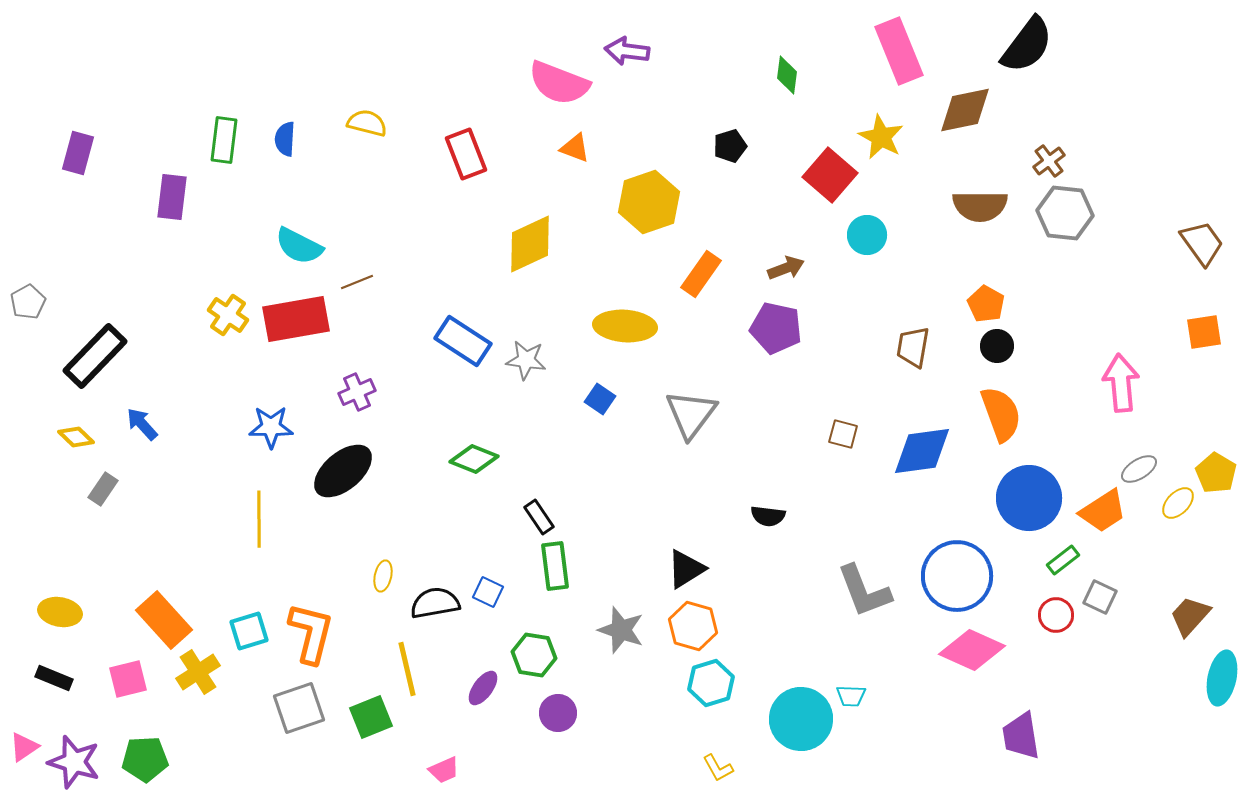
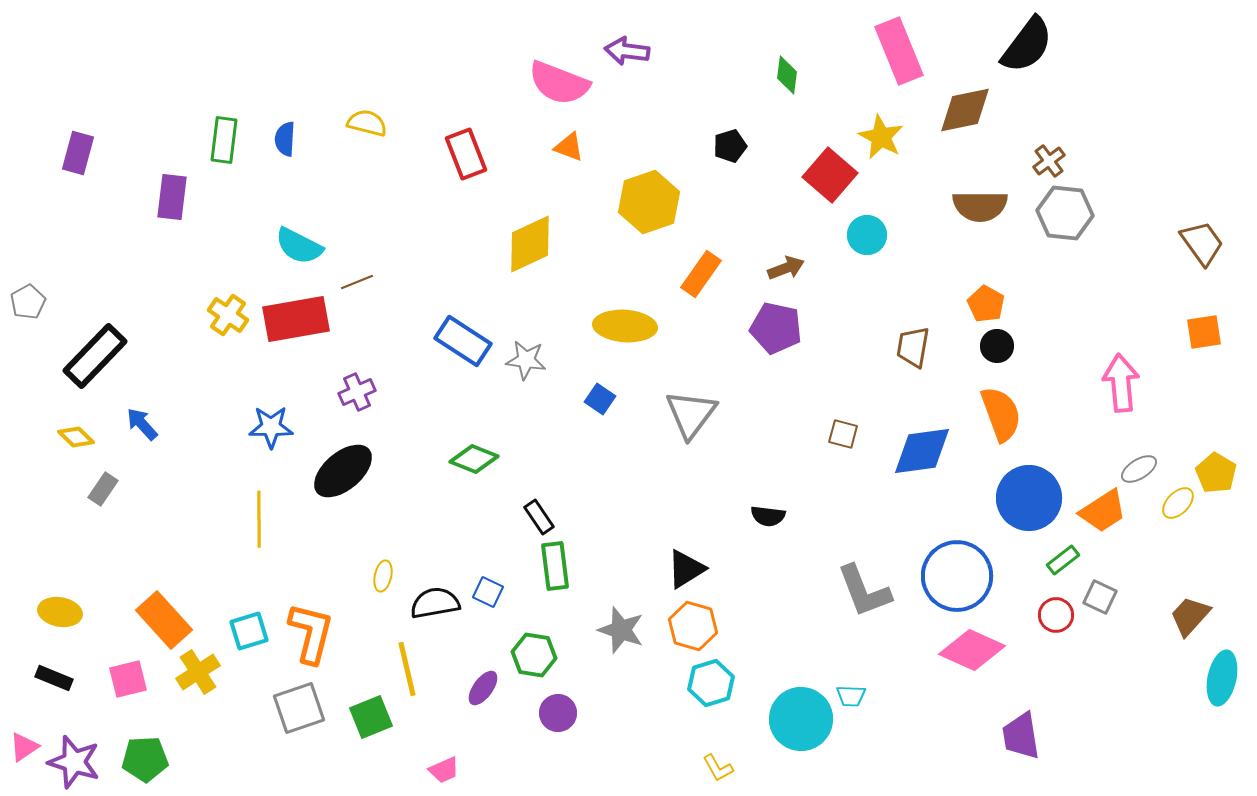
orange triangle at (575, 148): moved 6 px left, 1 px up
